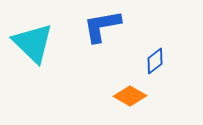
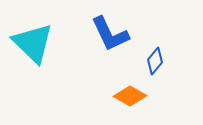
blue L-shape: moved 8 px right, 8 px down; rotated 105 degrees counterclockwise
blue diamond: rotated 12 degrees counterclockwise
